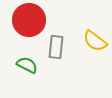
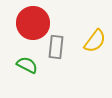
red circle: moved 4 px right, 3 px down
yellow semicircle: rotated 90 degrees counterclockwise
